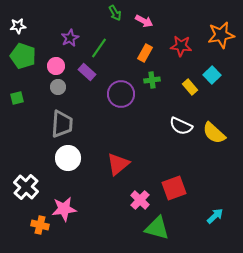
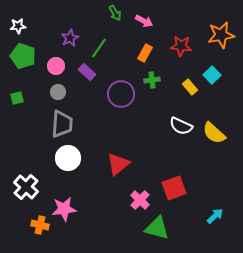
gray circle: moved 5 px down
